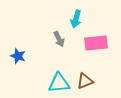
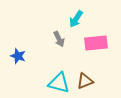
cyan arrow: rotated 18 degrees clockwise
cyan triangle: rotated 20 degrees clockwise
